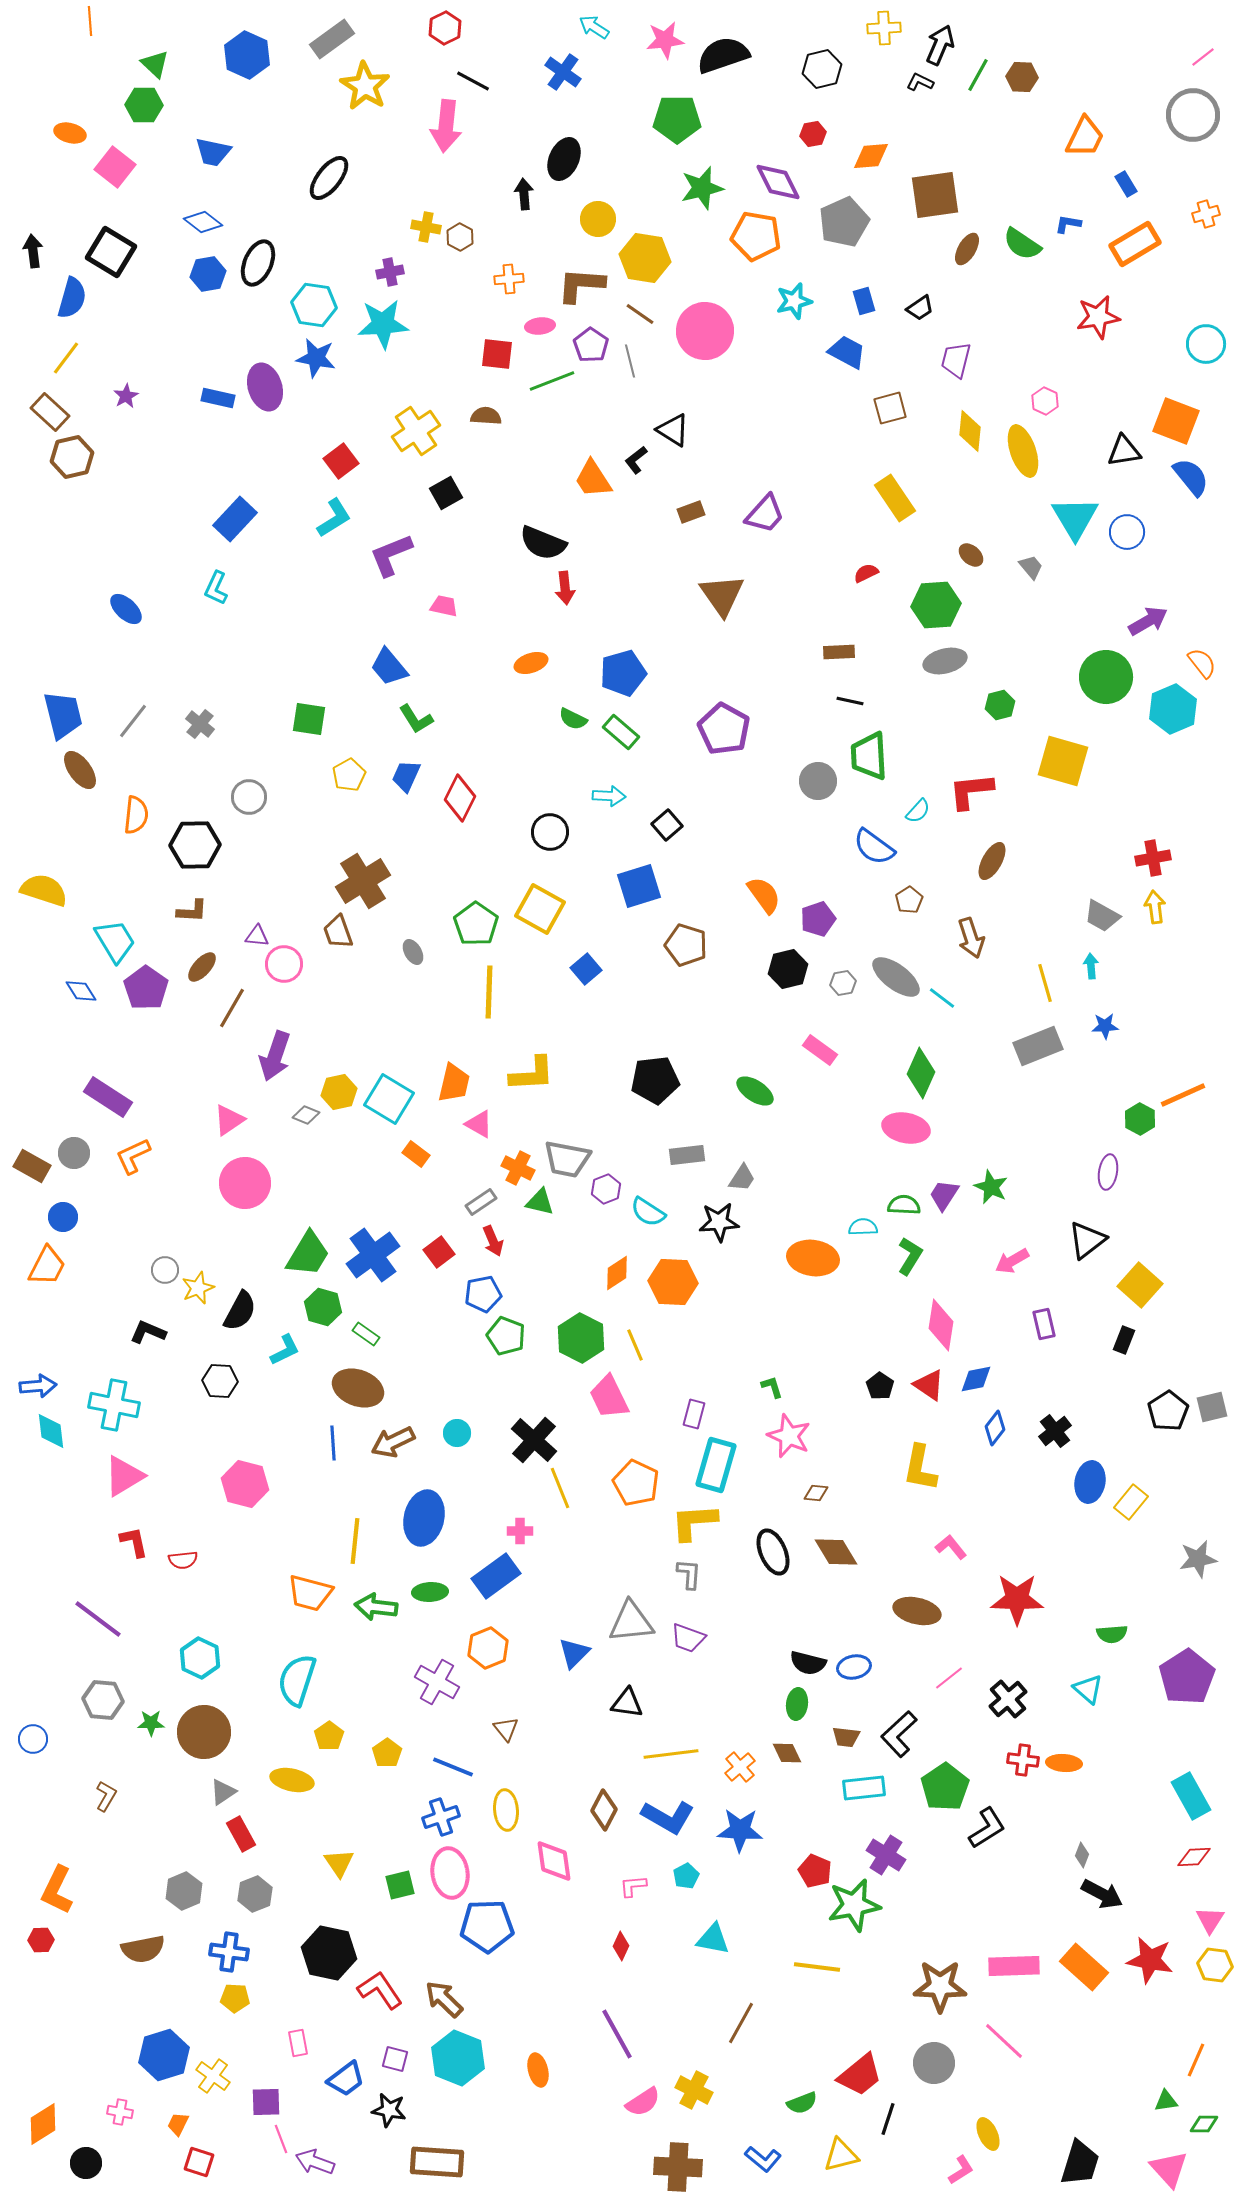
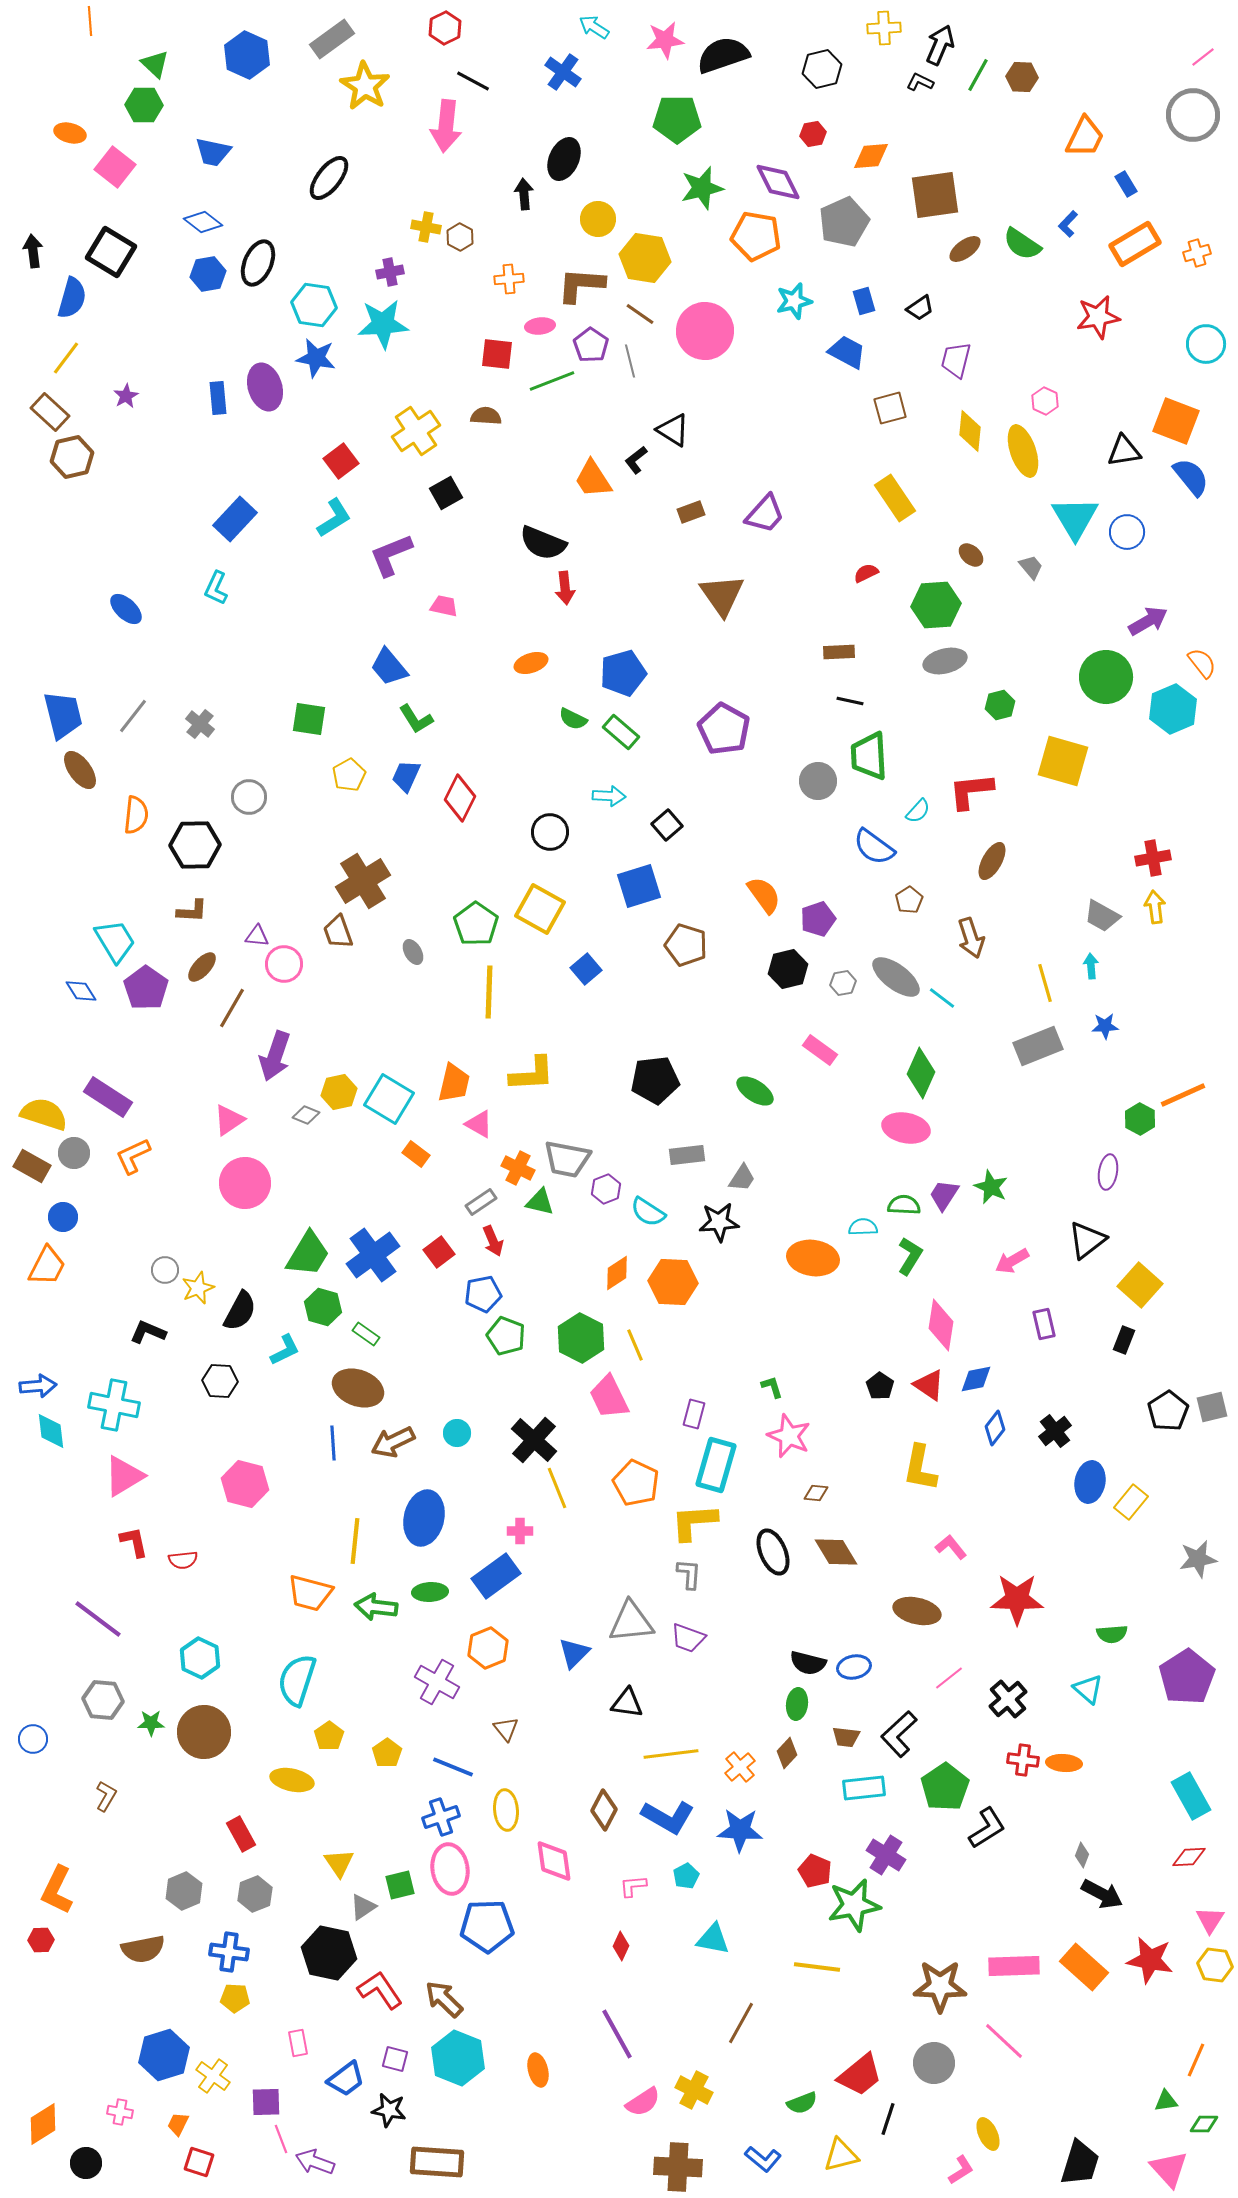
orange cross at (1206, 214): moved 9 px left, 39 px down
blue L-shape at (1068, 224): rotated 56 degrees counterclockwise
brown ellipse at (967, 249): moved 2 px left; rotated 24 degrees clockwise
blue rectangle at (218, 398): rotated 72 degrees clockwise
gray line at (133, 721): moved 5 px up
yellow semicircle at (44, 890): moved 224 px down
yellow line at (560, 1488): moved 3 px left
brown diamond at (787, 1753): rotated 68 degrees clockwise
gray triangle at (223, 1792): moved 140 px right, 115 px down
red diamond at (1194, 1857): moved 5 px left
pink ellipse at (450, 1873): moved 4 px up
